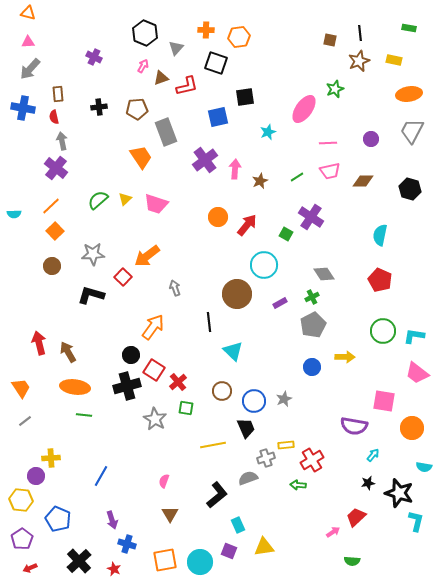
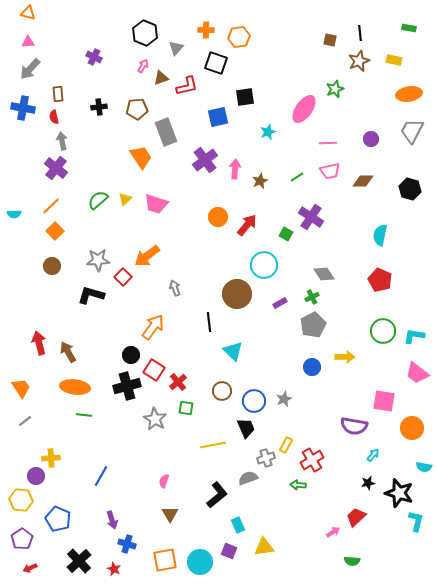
gray star at (93, 254): moved 5 px right, 6 px down
yellow rectangle at (286, 445): rotated 56 degrees counterclockwise
